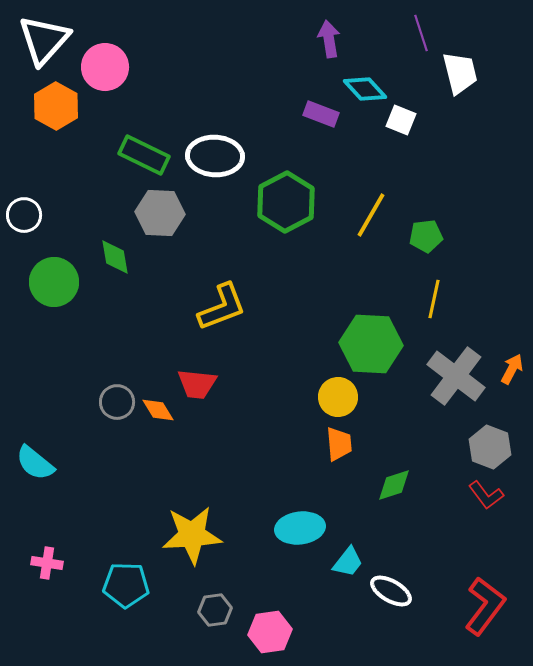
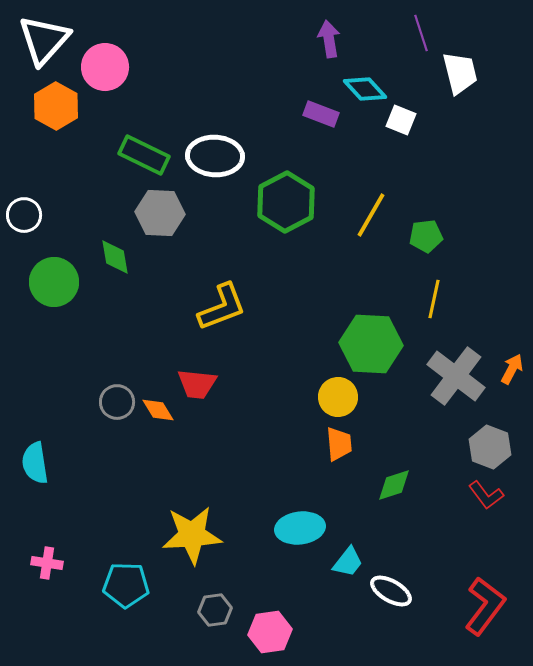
cyan semicircle at (35, 463): rotated 42 degrees clockwise
